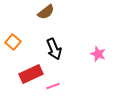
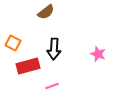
orange square: moved 1 px down; rotated 14 degrees counterclockwise
black arrow: rotated 25 degrees clockwise
red rectangle: moved 3 px left, 8 px up; rotated 10 degrees clockwise
pink line: moved 1 px left
